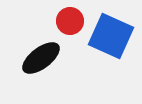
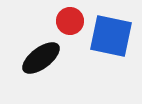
blue square: rotated 12 degrees counterclockwise
